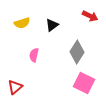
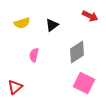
gray diamond: rotated 25 degrees clockwise
